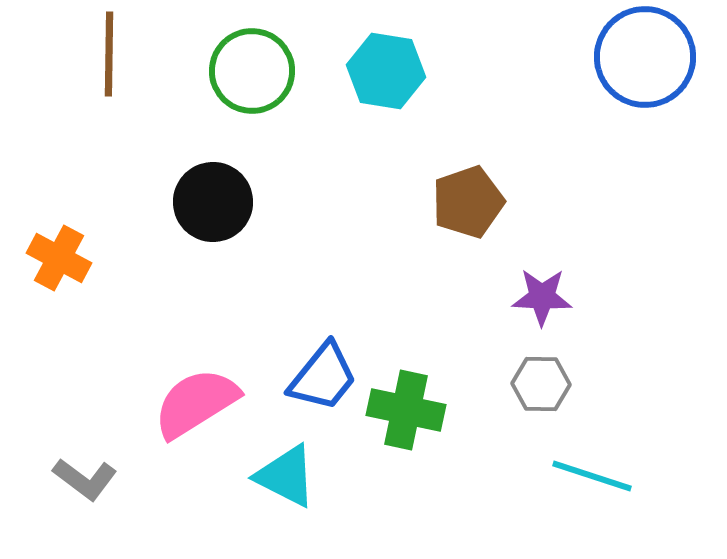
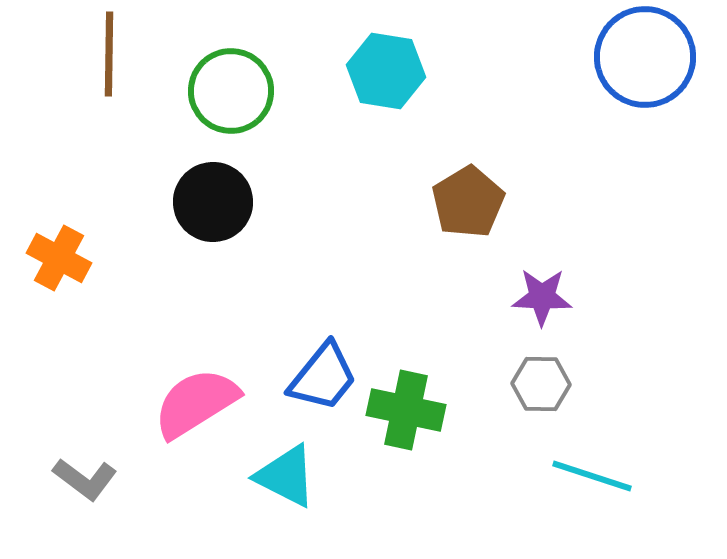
green circle: moved 21 px left, 20 px down
brown pentagon: rotated 12 degrees counterclockwise
